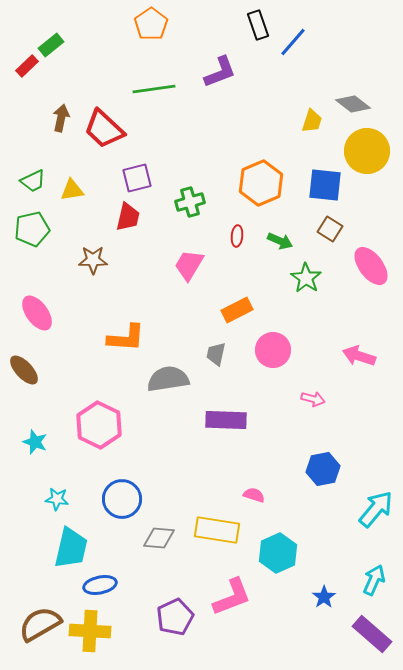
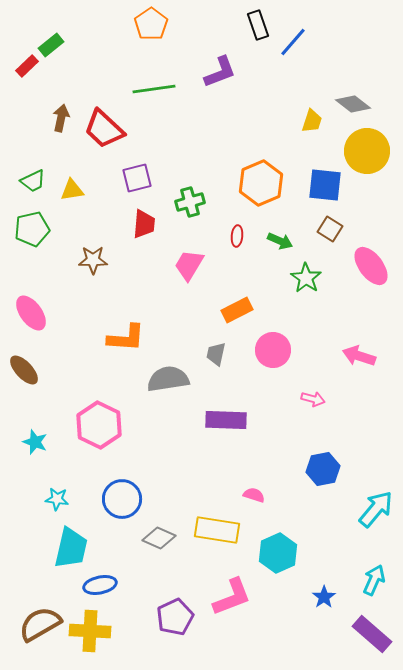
red trapezoid at (128, 217): moved 16 px right, 7 px down; rotated 8 degrees counterclockwise
pink ellipse at (37, 313): moved 6 px left
gray diamond at (159, 538): rotated 20 degrees clockwise
